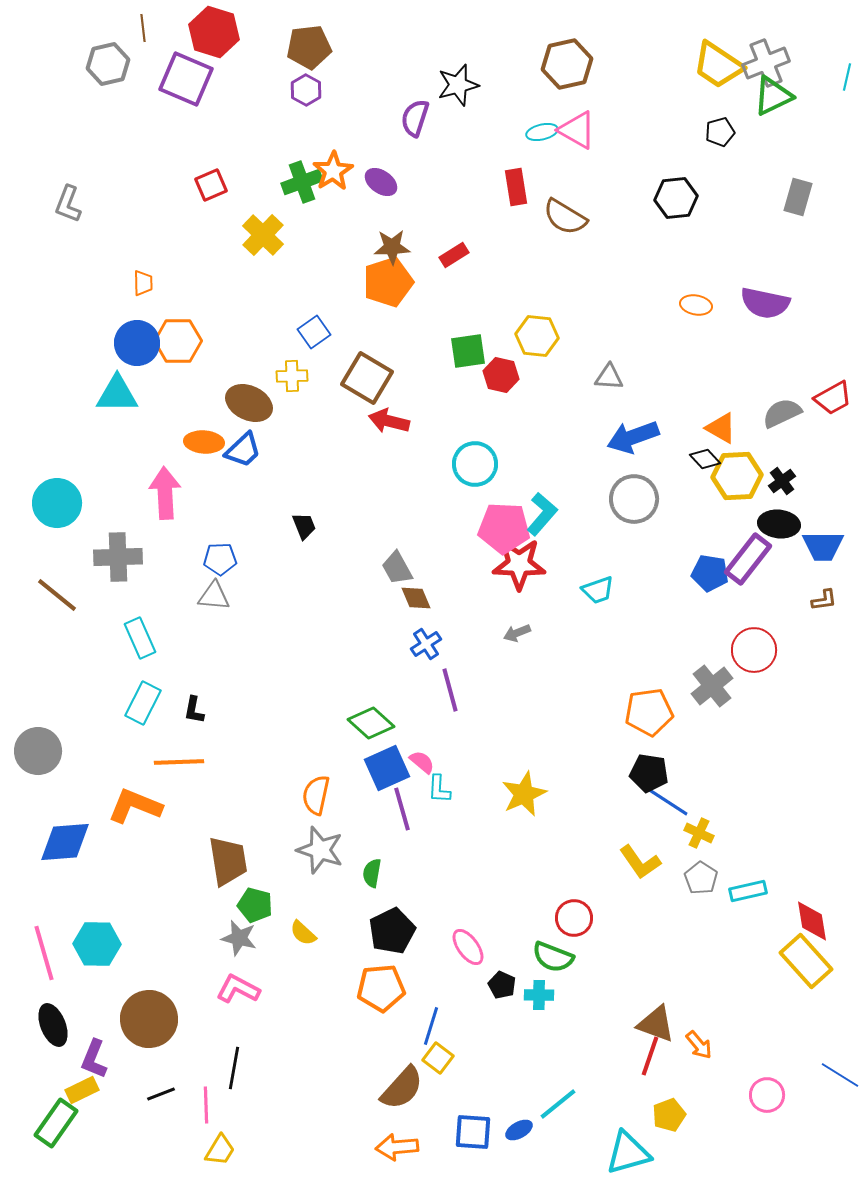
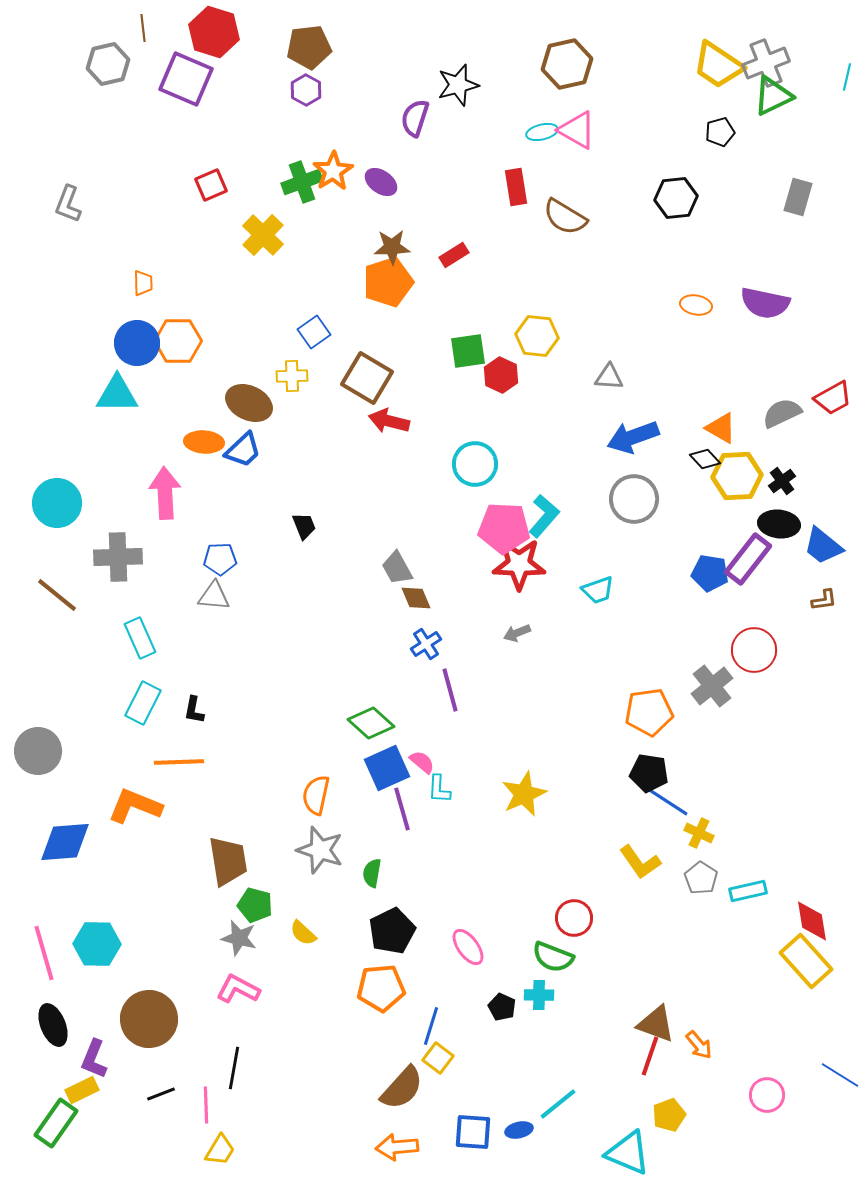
red hexagon at (501, 375): rotated 12 degrees clockwise
cyan L-shape at (542, 514): moved 2 px right, 2 px down
blue trapezoid at (823, 546): rotated 39 degrees clockwise
black pentagon at (502, 985): moved 22 px down
blue ellipse at (519, 1130): rotated 16 degrees clockwise
cyan triangle at (628, 1153): rotated 39 degrees clockwise
